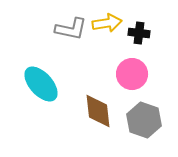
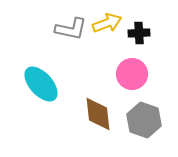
yellow arrow: rotated 12 degrees counterclockwise
black cross: rotated 10 degrees counterclockwise
brown diamond: moved 3 px down
